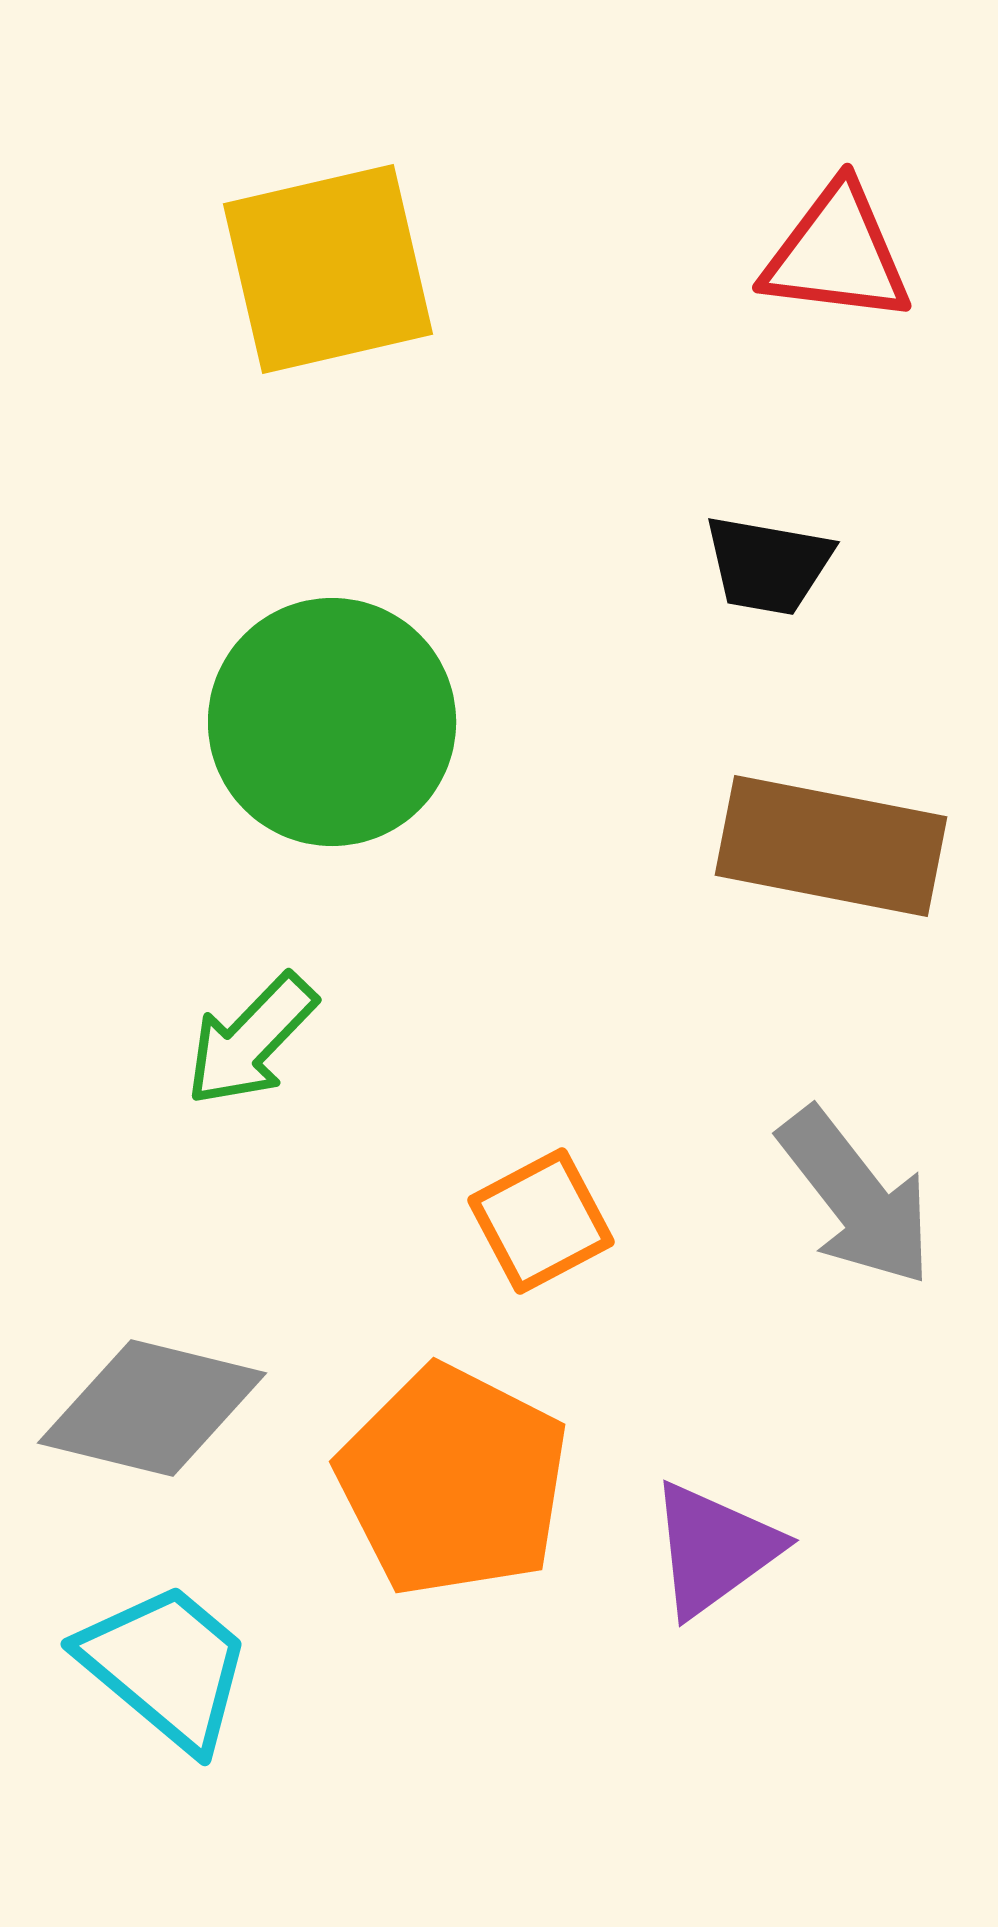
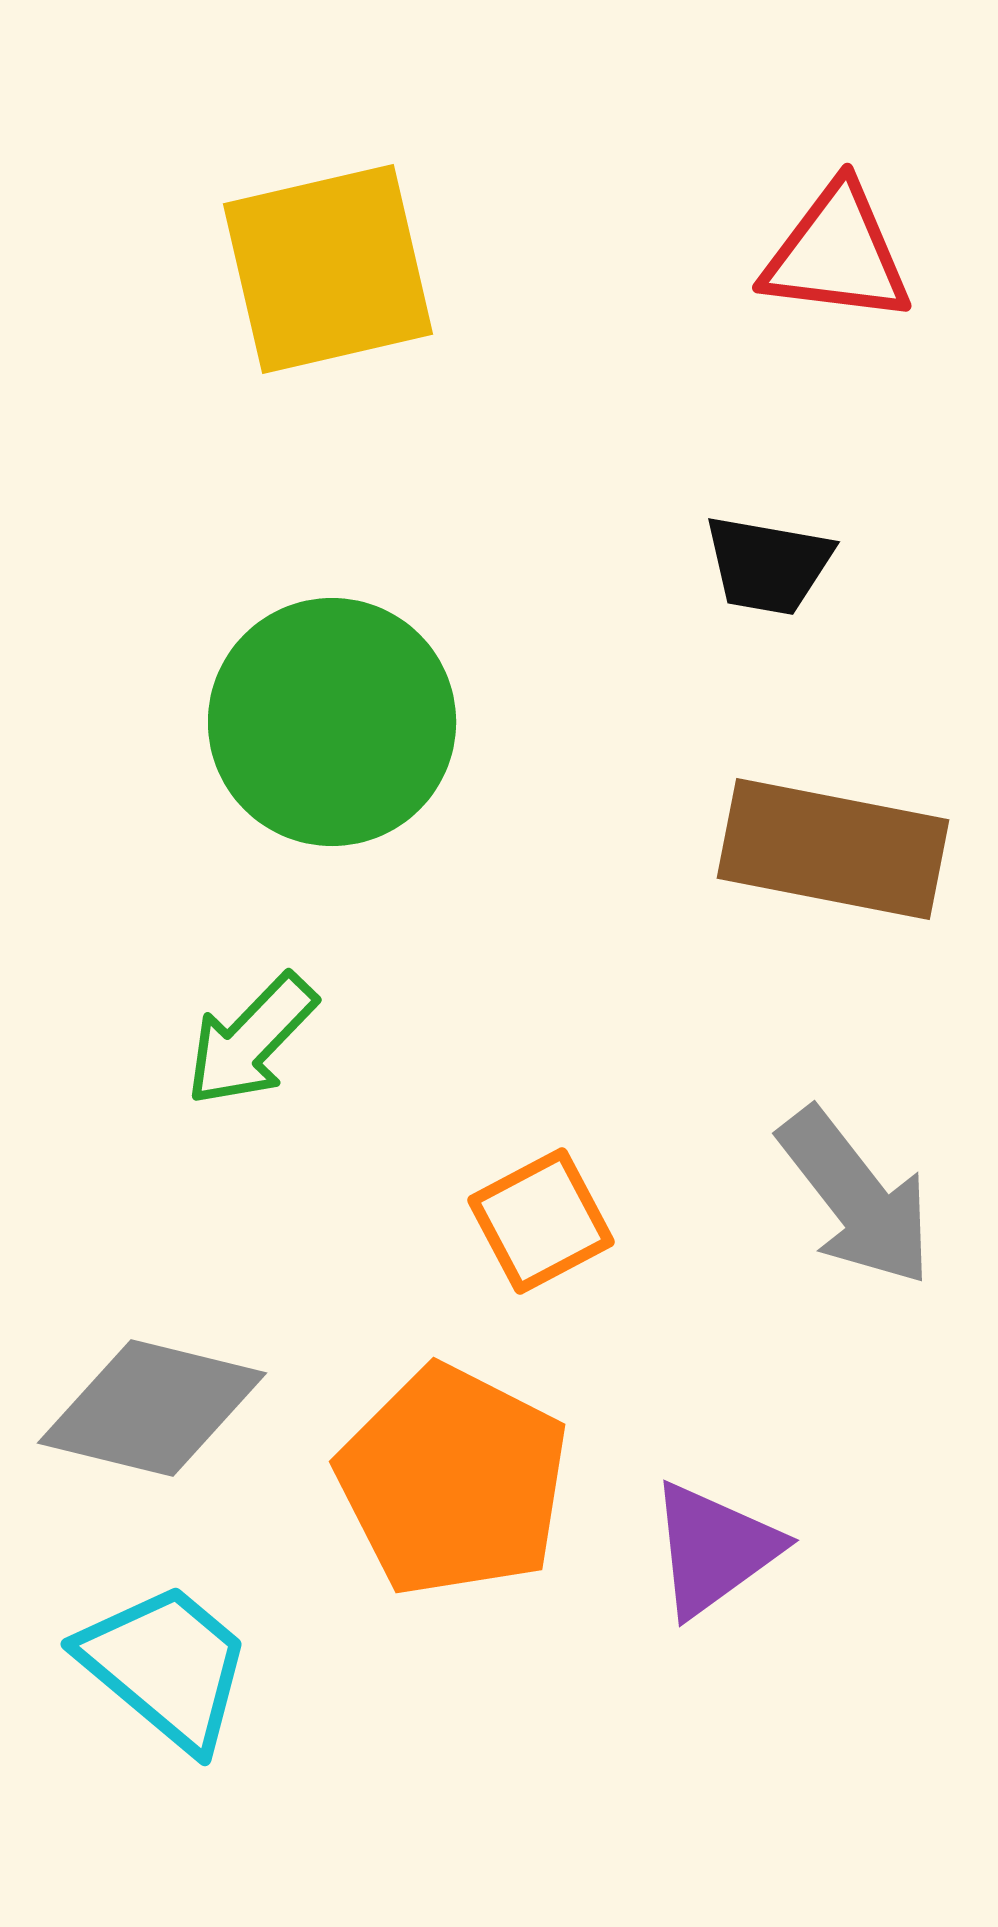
brown rectangle: moved 2 px right, 3 px down
